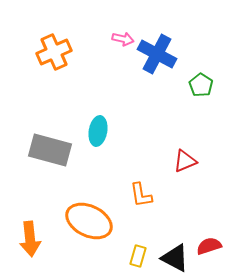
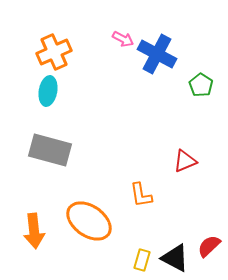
pink arrow: rotated 15 degrees clockwise
cyan ellipse: moved 50 px left, 40 px up
orange ellipse: rotated 9 degrees clockwise
orange arrow: moved 4 px right, 8 px up
red semicircle: rotated 25 degrees counterclockwise
yellow rectangle: moved 4 px right, 4 px down
